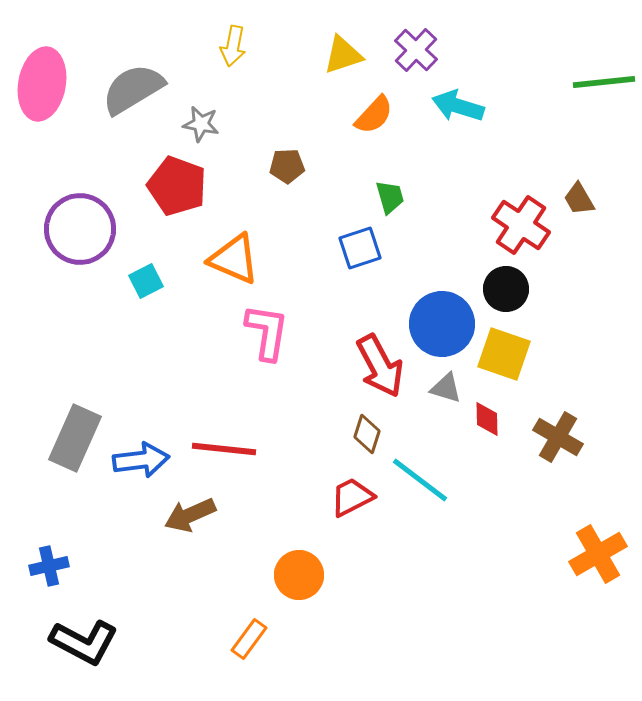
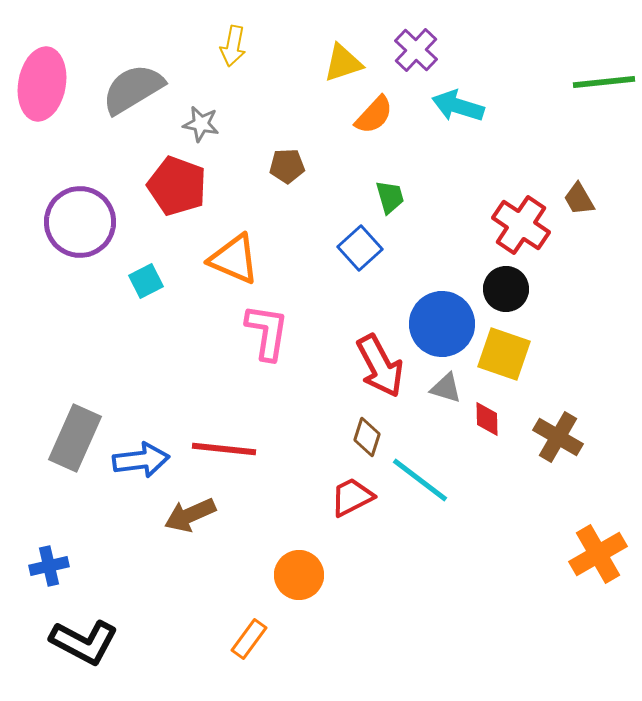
yellow triangle: moved 8 px down
purple circle: moved 7 px up
blue square: rotated 24 degrees counterclockwise
brown diamond: moved 3 px down
